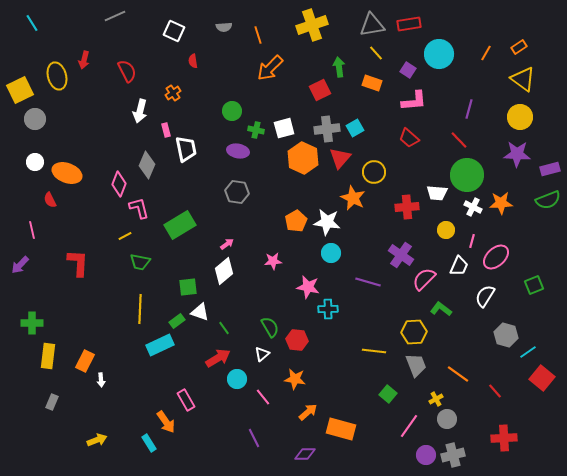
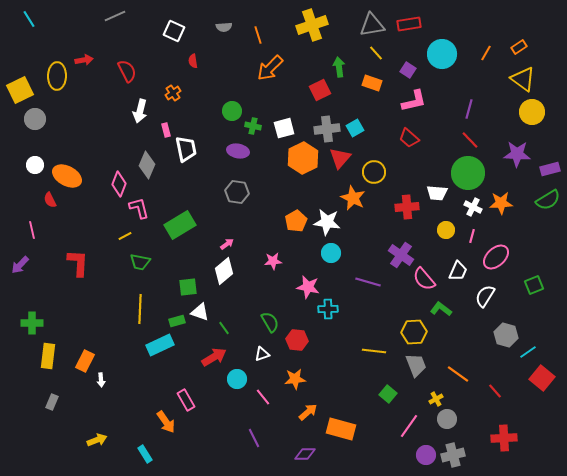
cyan line at (32, 23): moved 3 px left, 4 px up
cyan circle at (439, 54): moved 3 px right
red arrow at (84, 60): rotated 114 degrees counterclockwise
yellow ellipse at (57, 76): rotated 16 degrees clockwise
pink L-shape at (414, 101): rotated 8 degrees counterclockwise
yellow circle at (520, 117): moved 12 px right, 5 px up
green cross at (256, 130): moved 3 px left, 4 px up
red line at (459, 140): moved 11 px right
orange hexagon at (303, 158): rotated 8 degrees clockwise
white circle at (35, 162): moved 3 px down
orange ellipse at (67, 173): moved 3 px down; rotated 8 degrees clockwise
green circle at (467, 175): moved 1 px right, 2 px up
green semicircle at (548, 200): rotated 10 degrees counterclockwise
pink line at (472, 241): moved 5 px up
white trapezoid at (459, 266): moved 1 px left, 5 px down
pink semicircle at (424, 279): rotated 85 degrees counterclockwise
green rectangle at (177, 321): rotated 21 degrees clockwise
green semicircle at (270, 327): moved 5 px up
white triangle at (262, 354): rotated 21 degrees clockwise
red arrow at (218, 358): moved 4 px left, 1 px up
orange star at (295, 379): rotated 15 degrees counterclockwise
cyan rectangle at (149, 443): moved 4 px left, 11 px down
